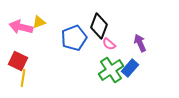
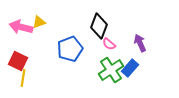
blue pentagon: moved 4 px left, 11 px down
